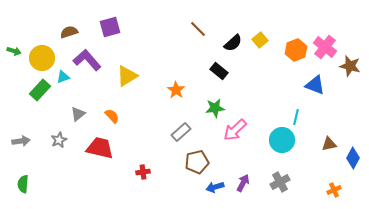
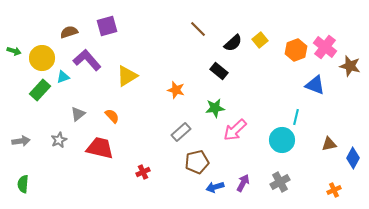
purple square: moved 3 px left, 1 px up
orange star: rotated 18 degrees counterclockwise
red cross: rotated 16 degrees counterclockwise
